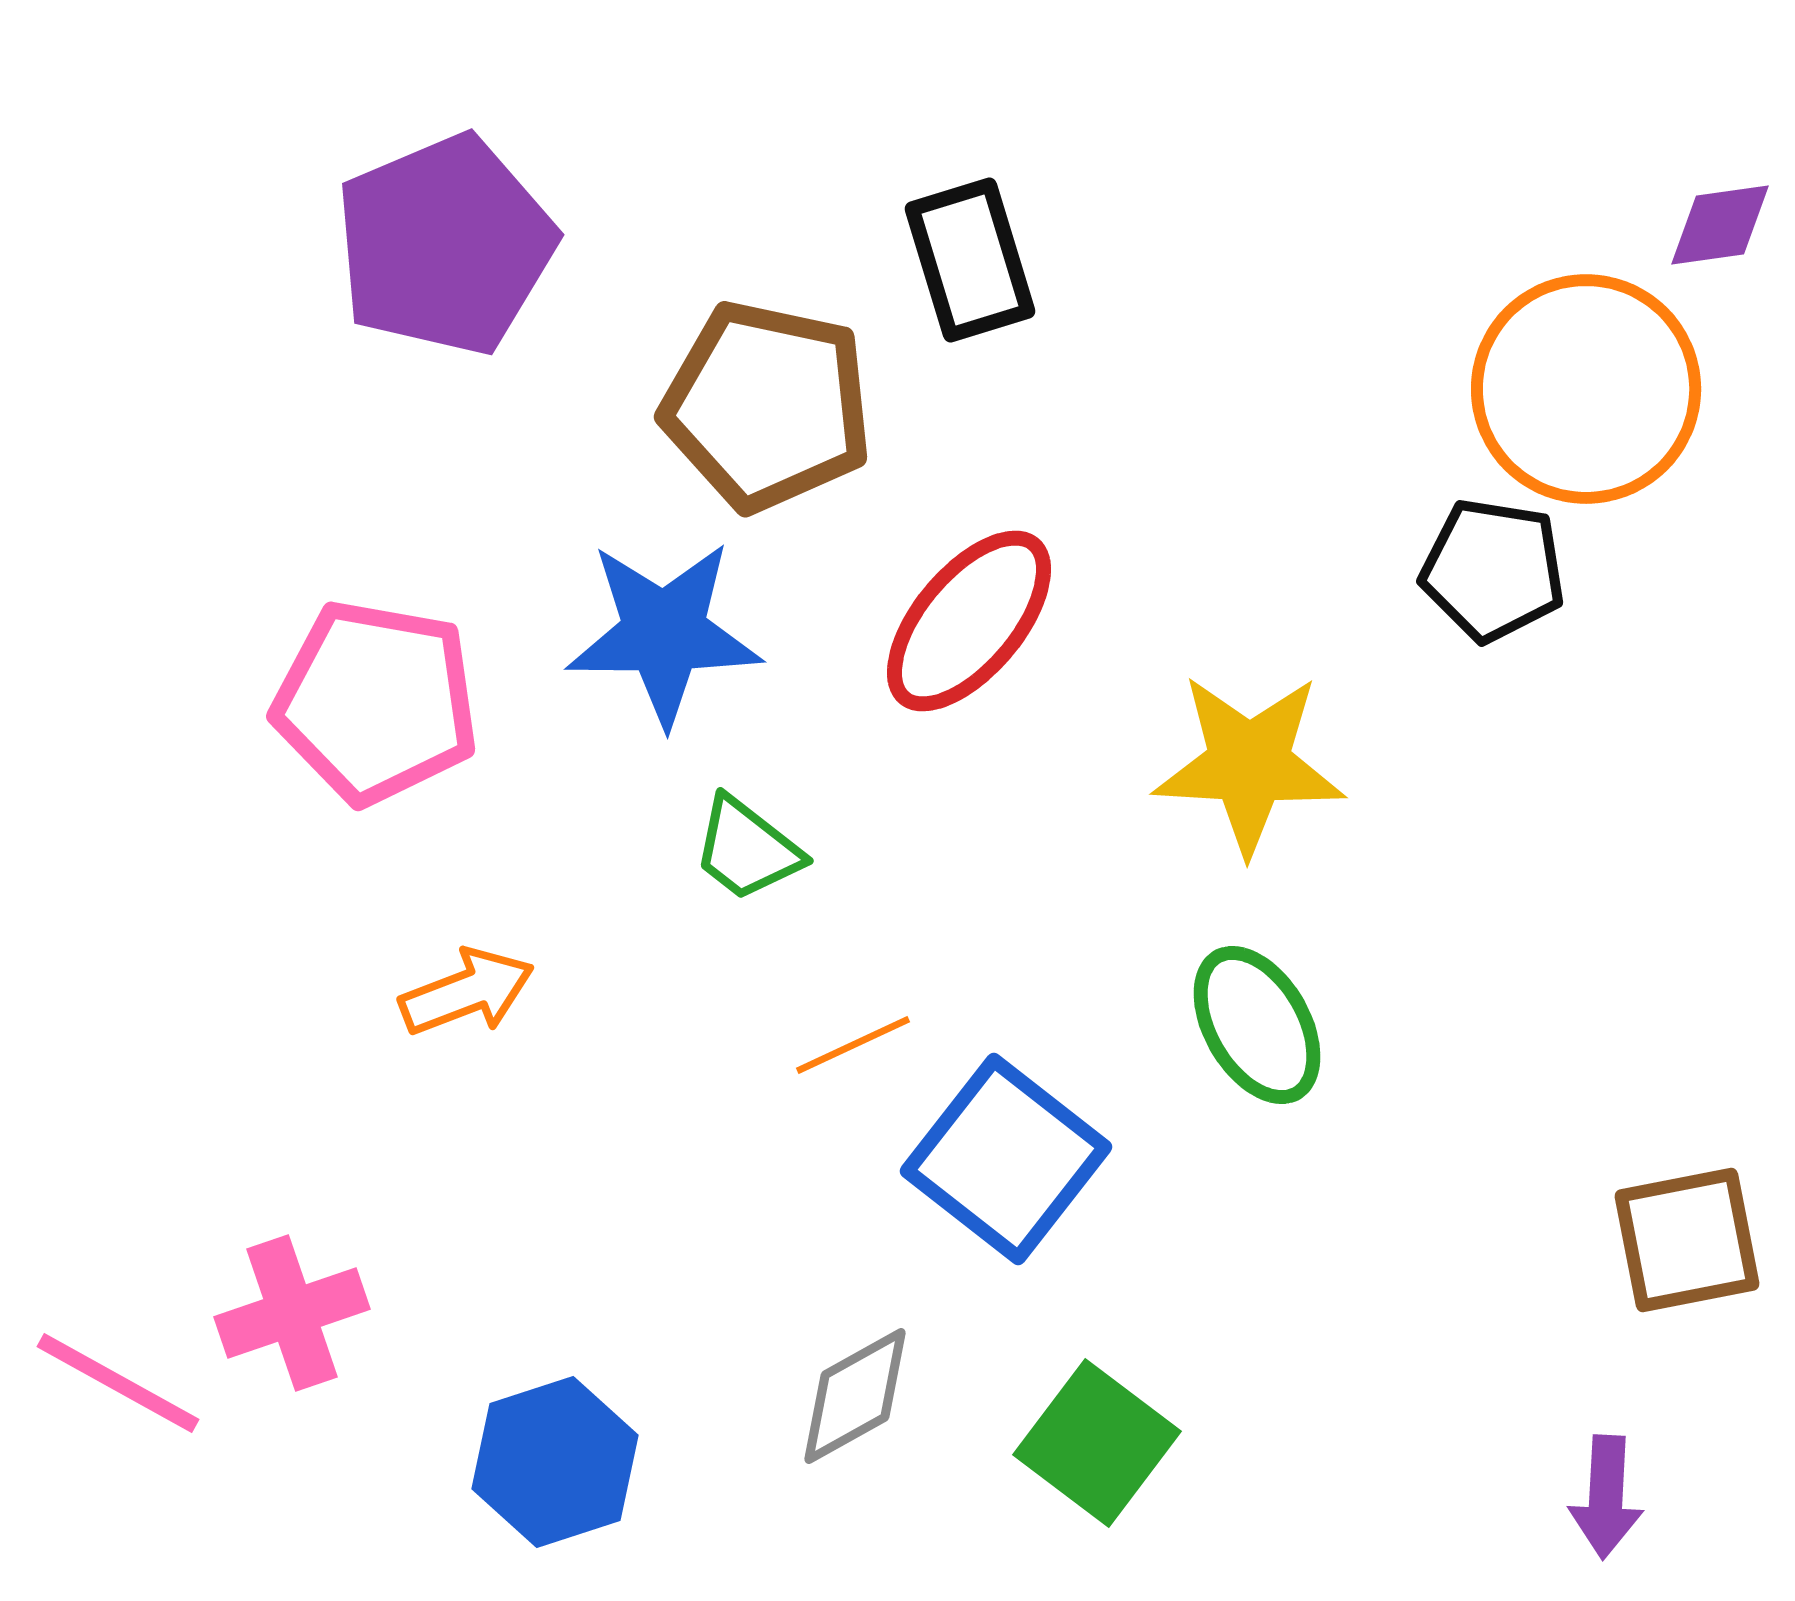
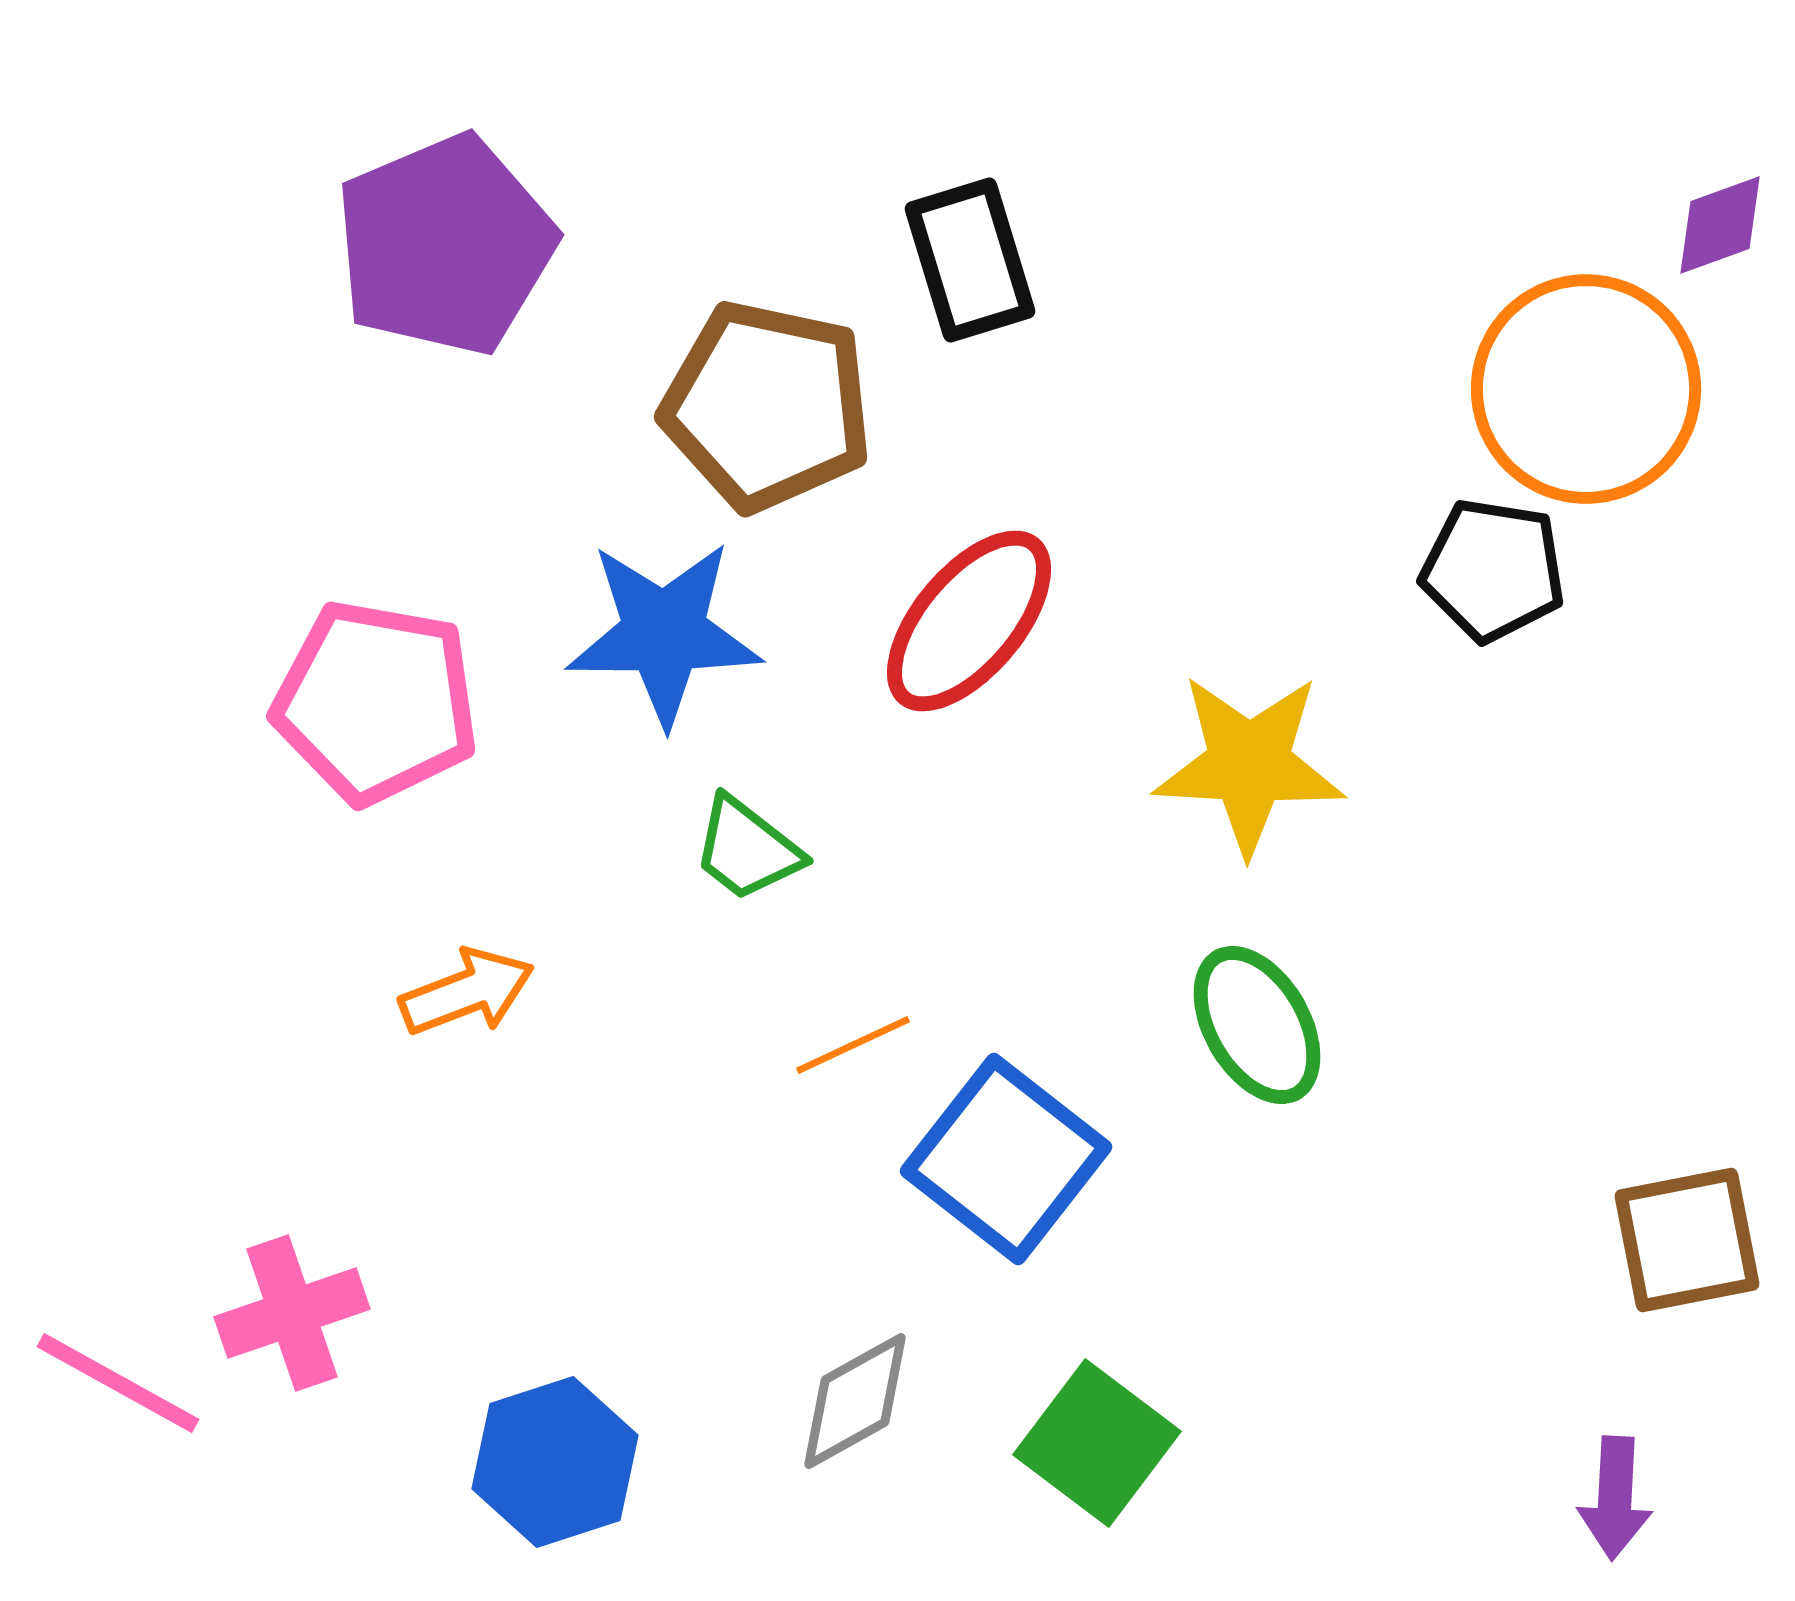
purple diamond: rotated 12 degrees counterclockwise
gray diamond: moved 5 px down
purple arrow: moved 9 px right, 1 px down
